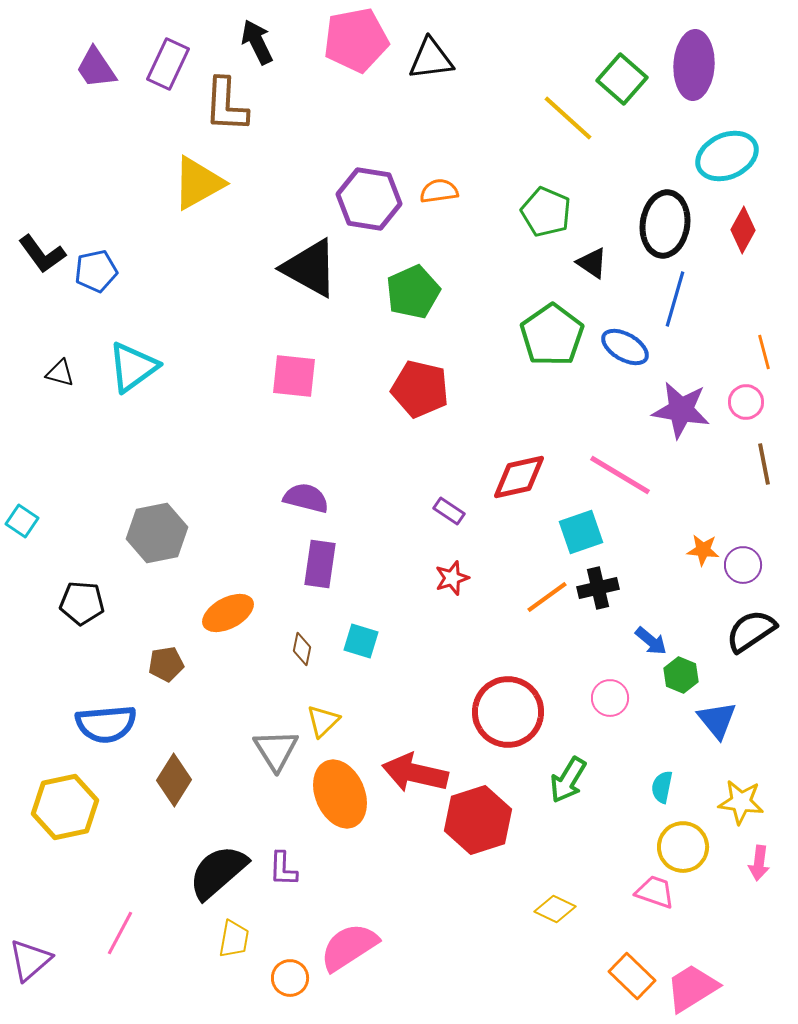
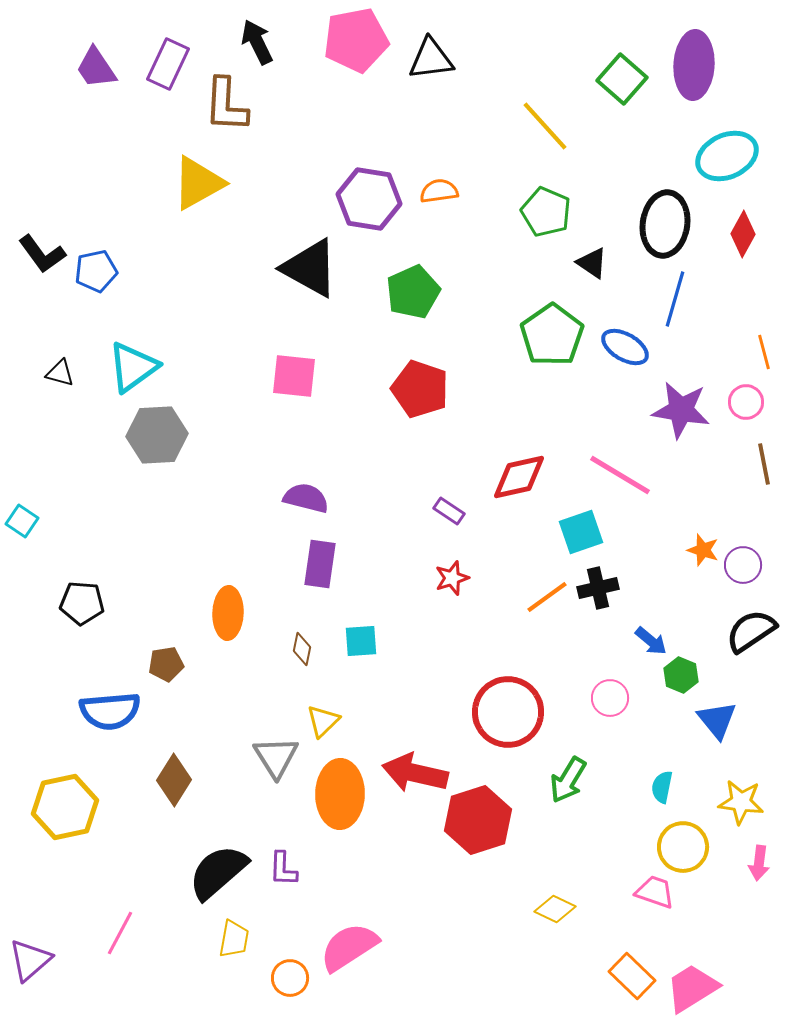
yellow line at (568, 118): moved 23 px left, 8 px down; rotated 6 degrees clockwise
red diamond at (743, 230): moved 4 px down
red pentagon at (420, 389): rotated 6 degrees clockwise
gray hexagon at (157, 533): moved 98 px up; rotated 8 degrees clockwise
orange star at (703, 550): rotated 12 degrees clockwise
orange ellipse at (228, 613): rotated 60 degrees counterclockwise
cyan square at (361, 641): rotated 21 degrees counterclockwise
blue semicircle at (106, 724): moved 4 px right, 13 px up
gray triangle at (276, 750): moved 7 px down
orange ellipse at (340, 794): rotated 24 degrees clockwise
